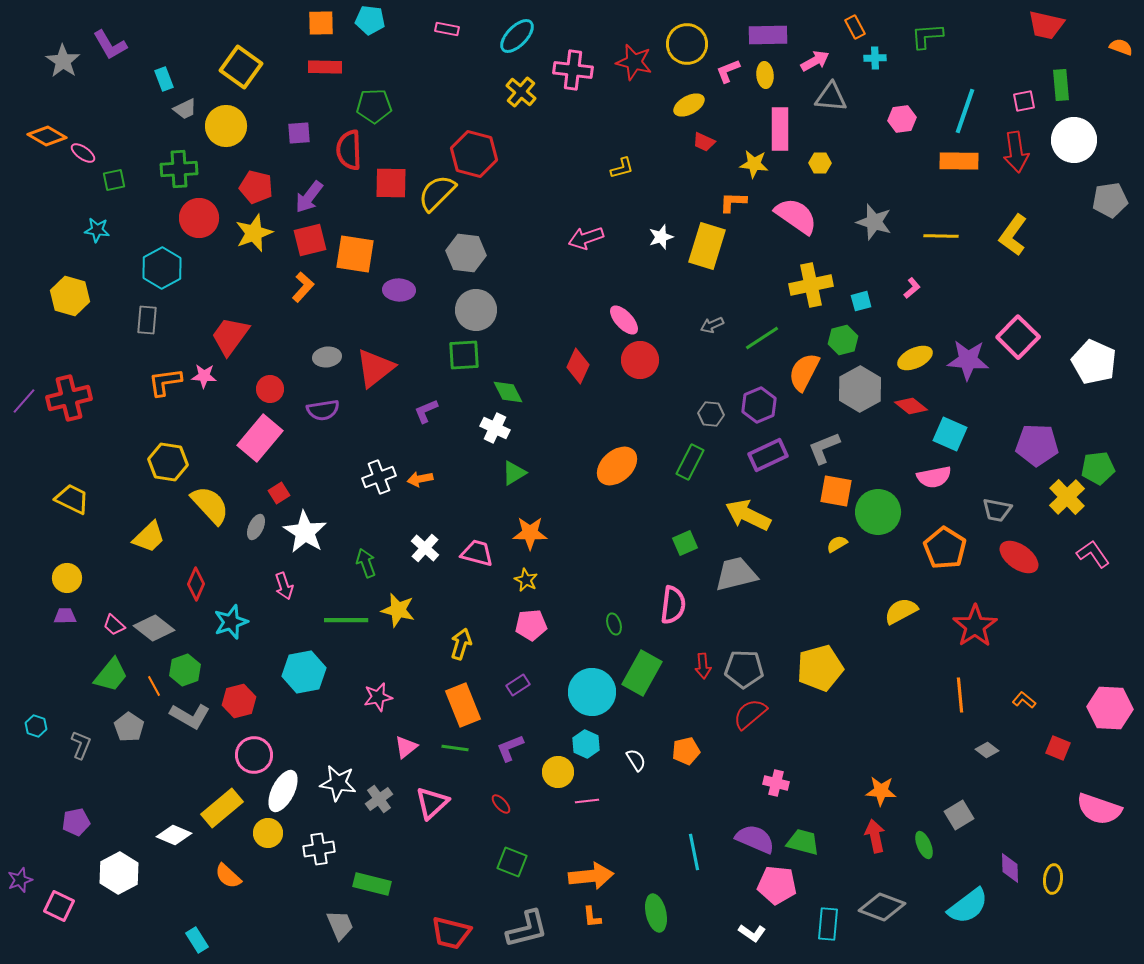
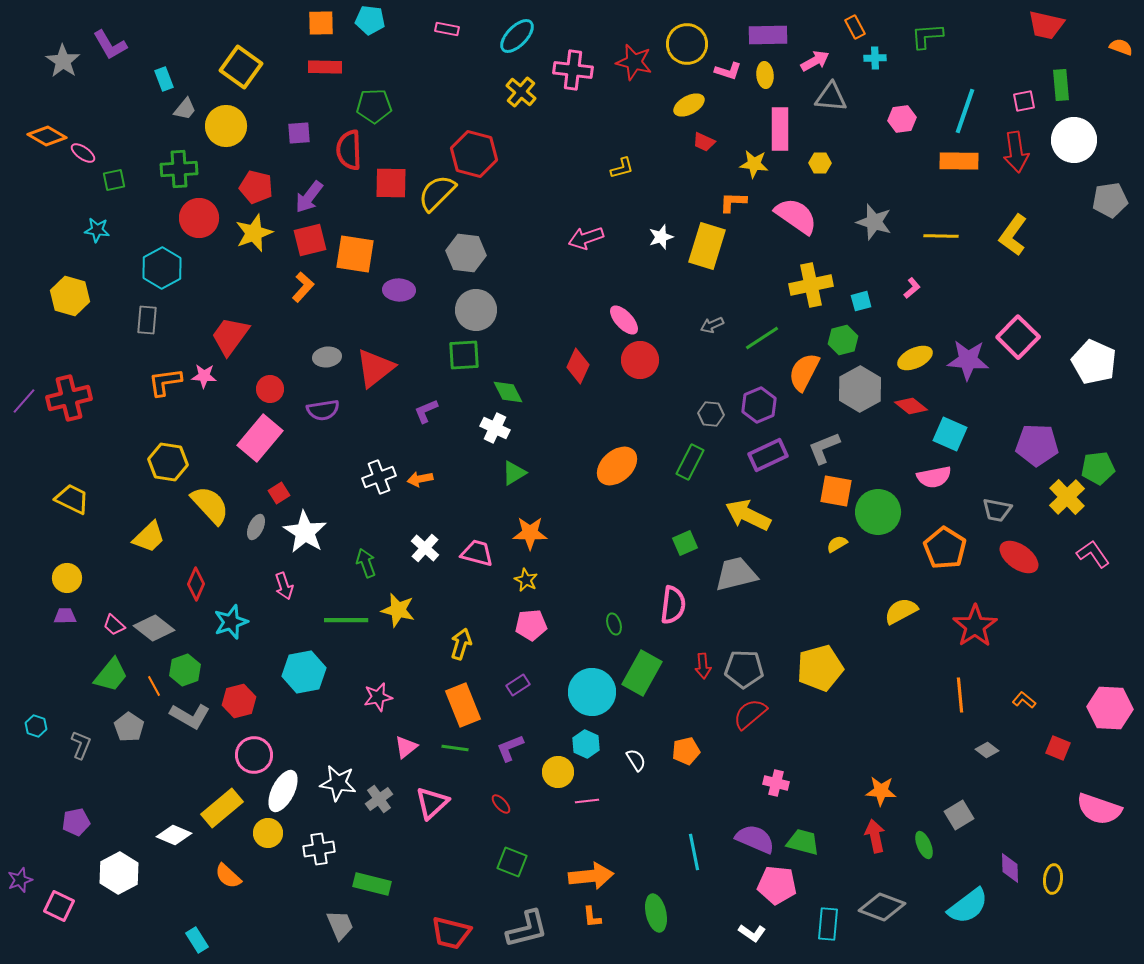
pink L-shape at (728, 71): rotated 140 degrees counterclockwise
gray trapezoid at (185, 109): rotated 25 degrees counterclockwise
